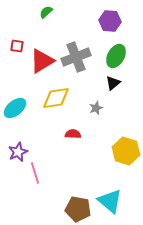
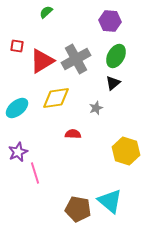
gray cross: moved 2 px down; rotated 8 degrees counterclockwise
cyan ellipse: moved 2 px right
